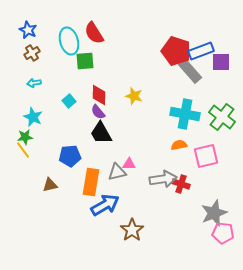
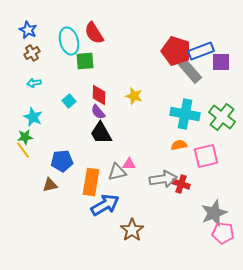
blue pentagon: moved 8 px left, 5 px down
